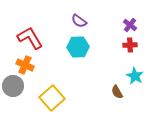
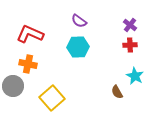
red L-shape: moved 4 px up; rotated 36 degrees counterclockwise
orange cross: moved 3 px right, 1 px up; rotated 12 degrees counterclockwise
